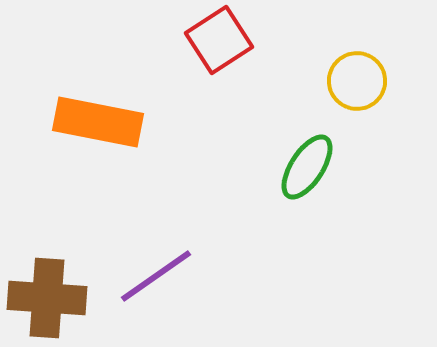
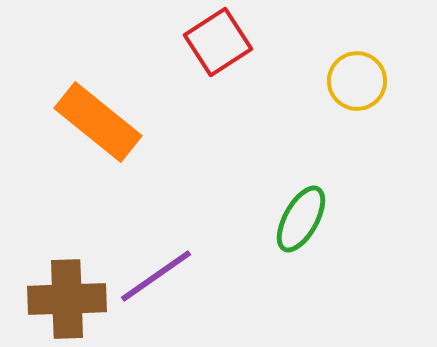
red square: moved 1 px left, 2 px down
orange rectangle: rotated 28 degrees clockwise
green ellipse: moved 6 px left, 52 px down; rotated 4 degrees counterclockwise
brown cross: moved 20 px right, 1 px down; rotated 6 degrees counterclockwise
